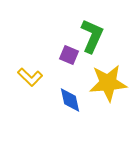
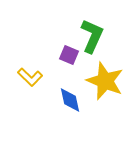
yellow star: moved 3 px left, 2 px up; rotated 27 degrees clockwise
